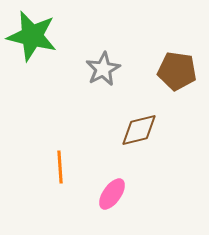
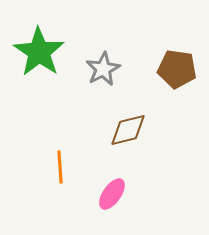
green star: moved 7 px right, 16 px down; rotated 21 degrees clockwise
brown pentagon: moved 2 px up
brown diamond: moved 11 px left
